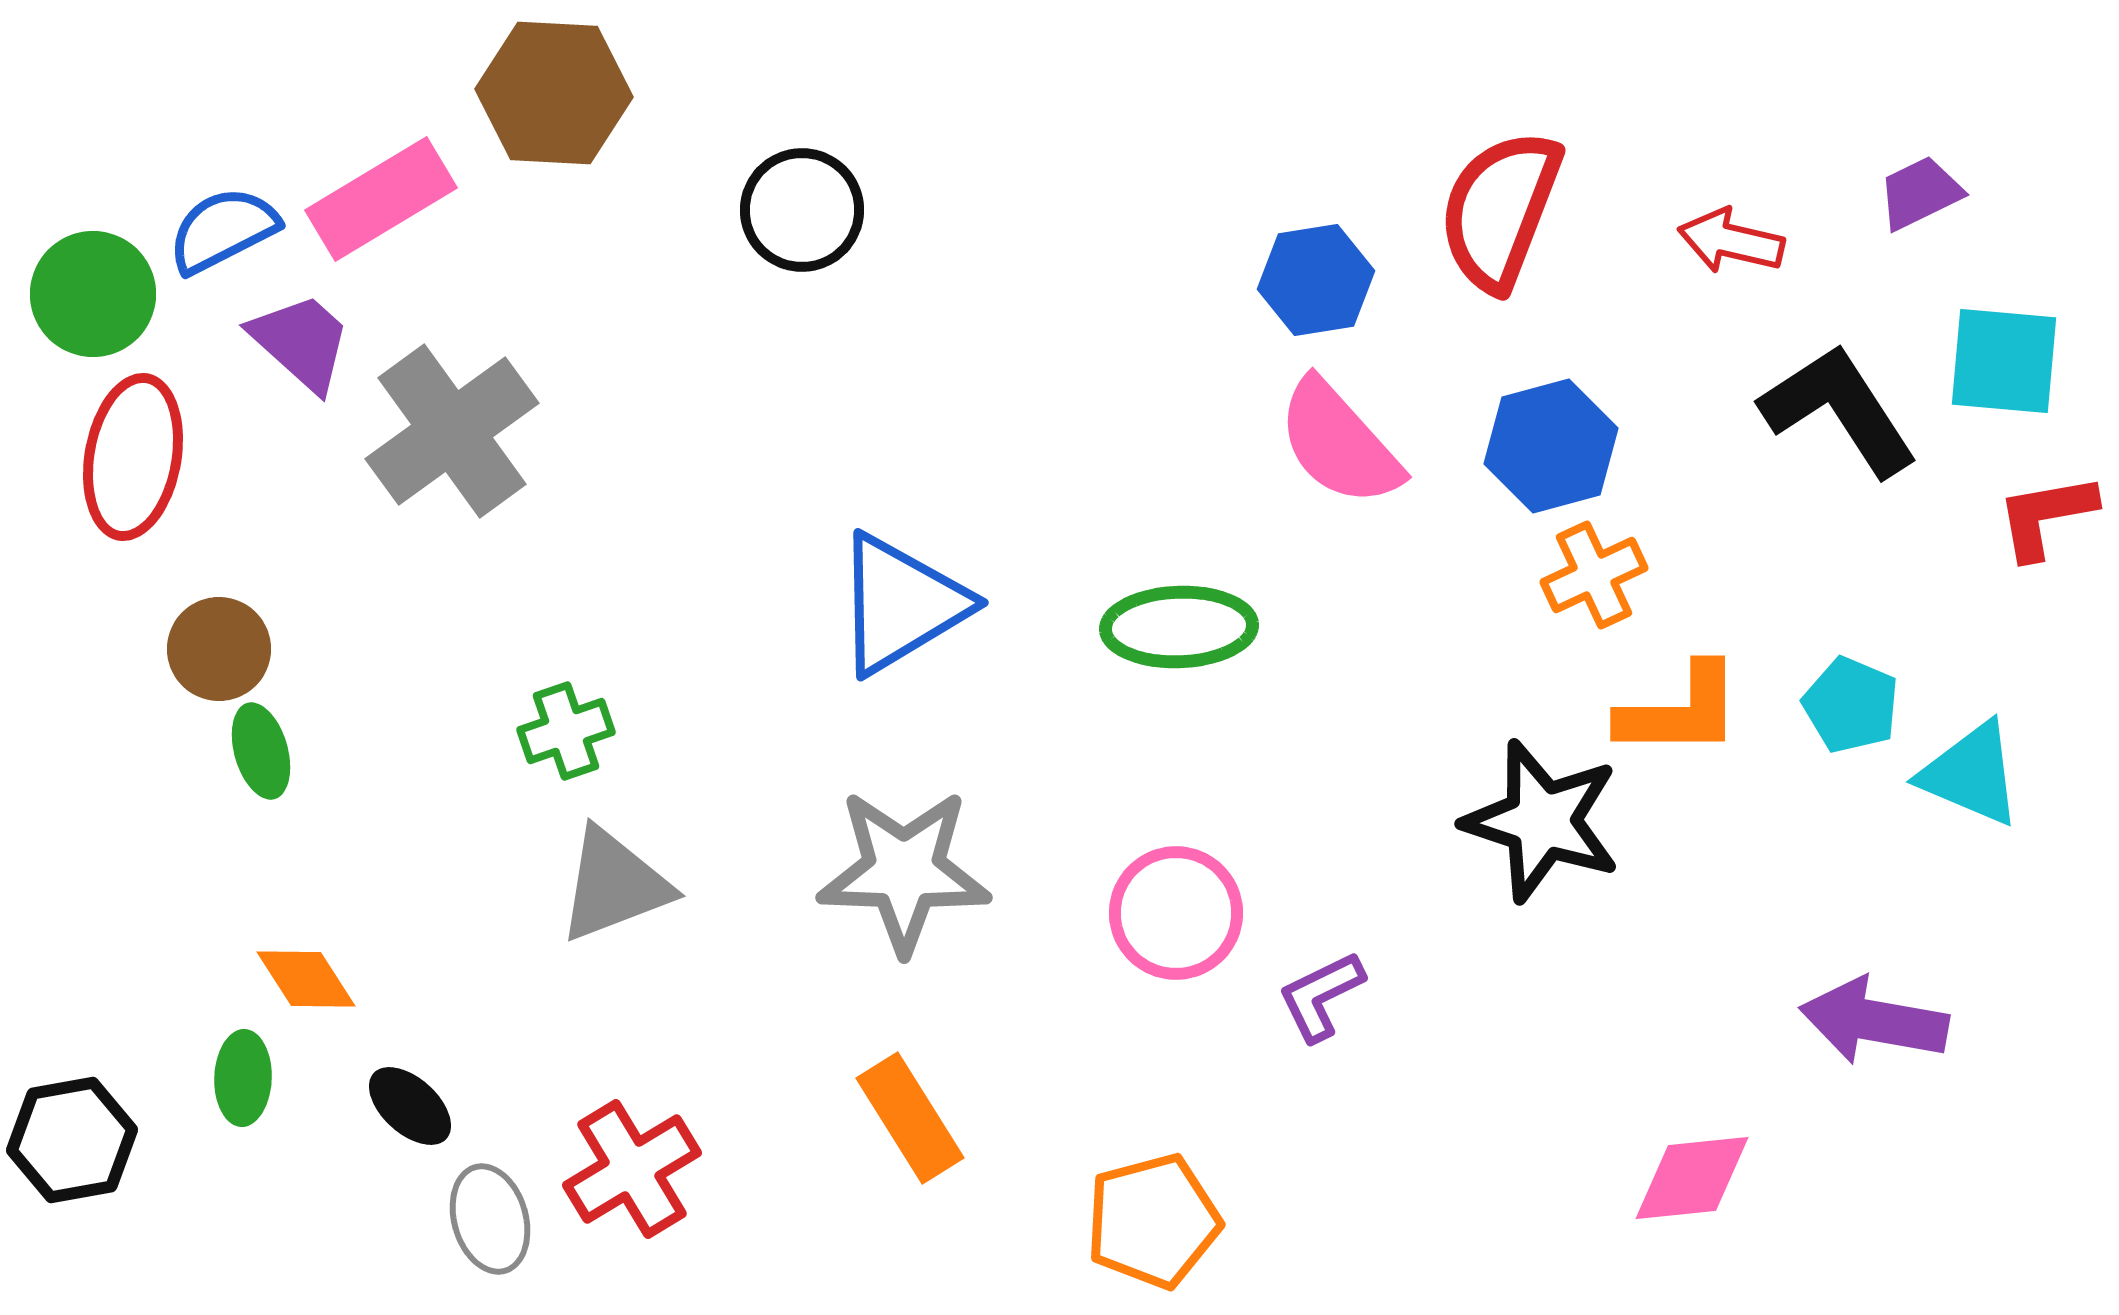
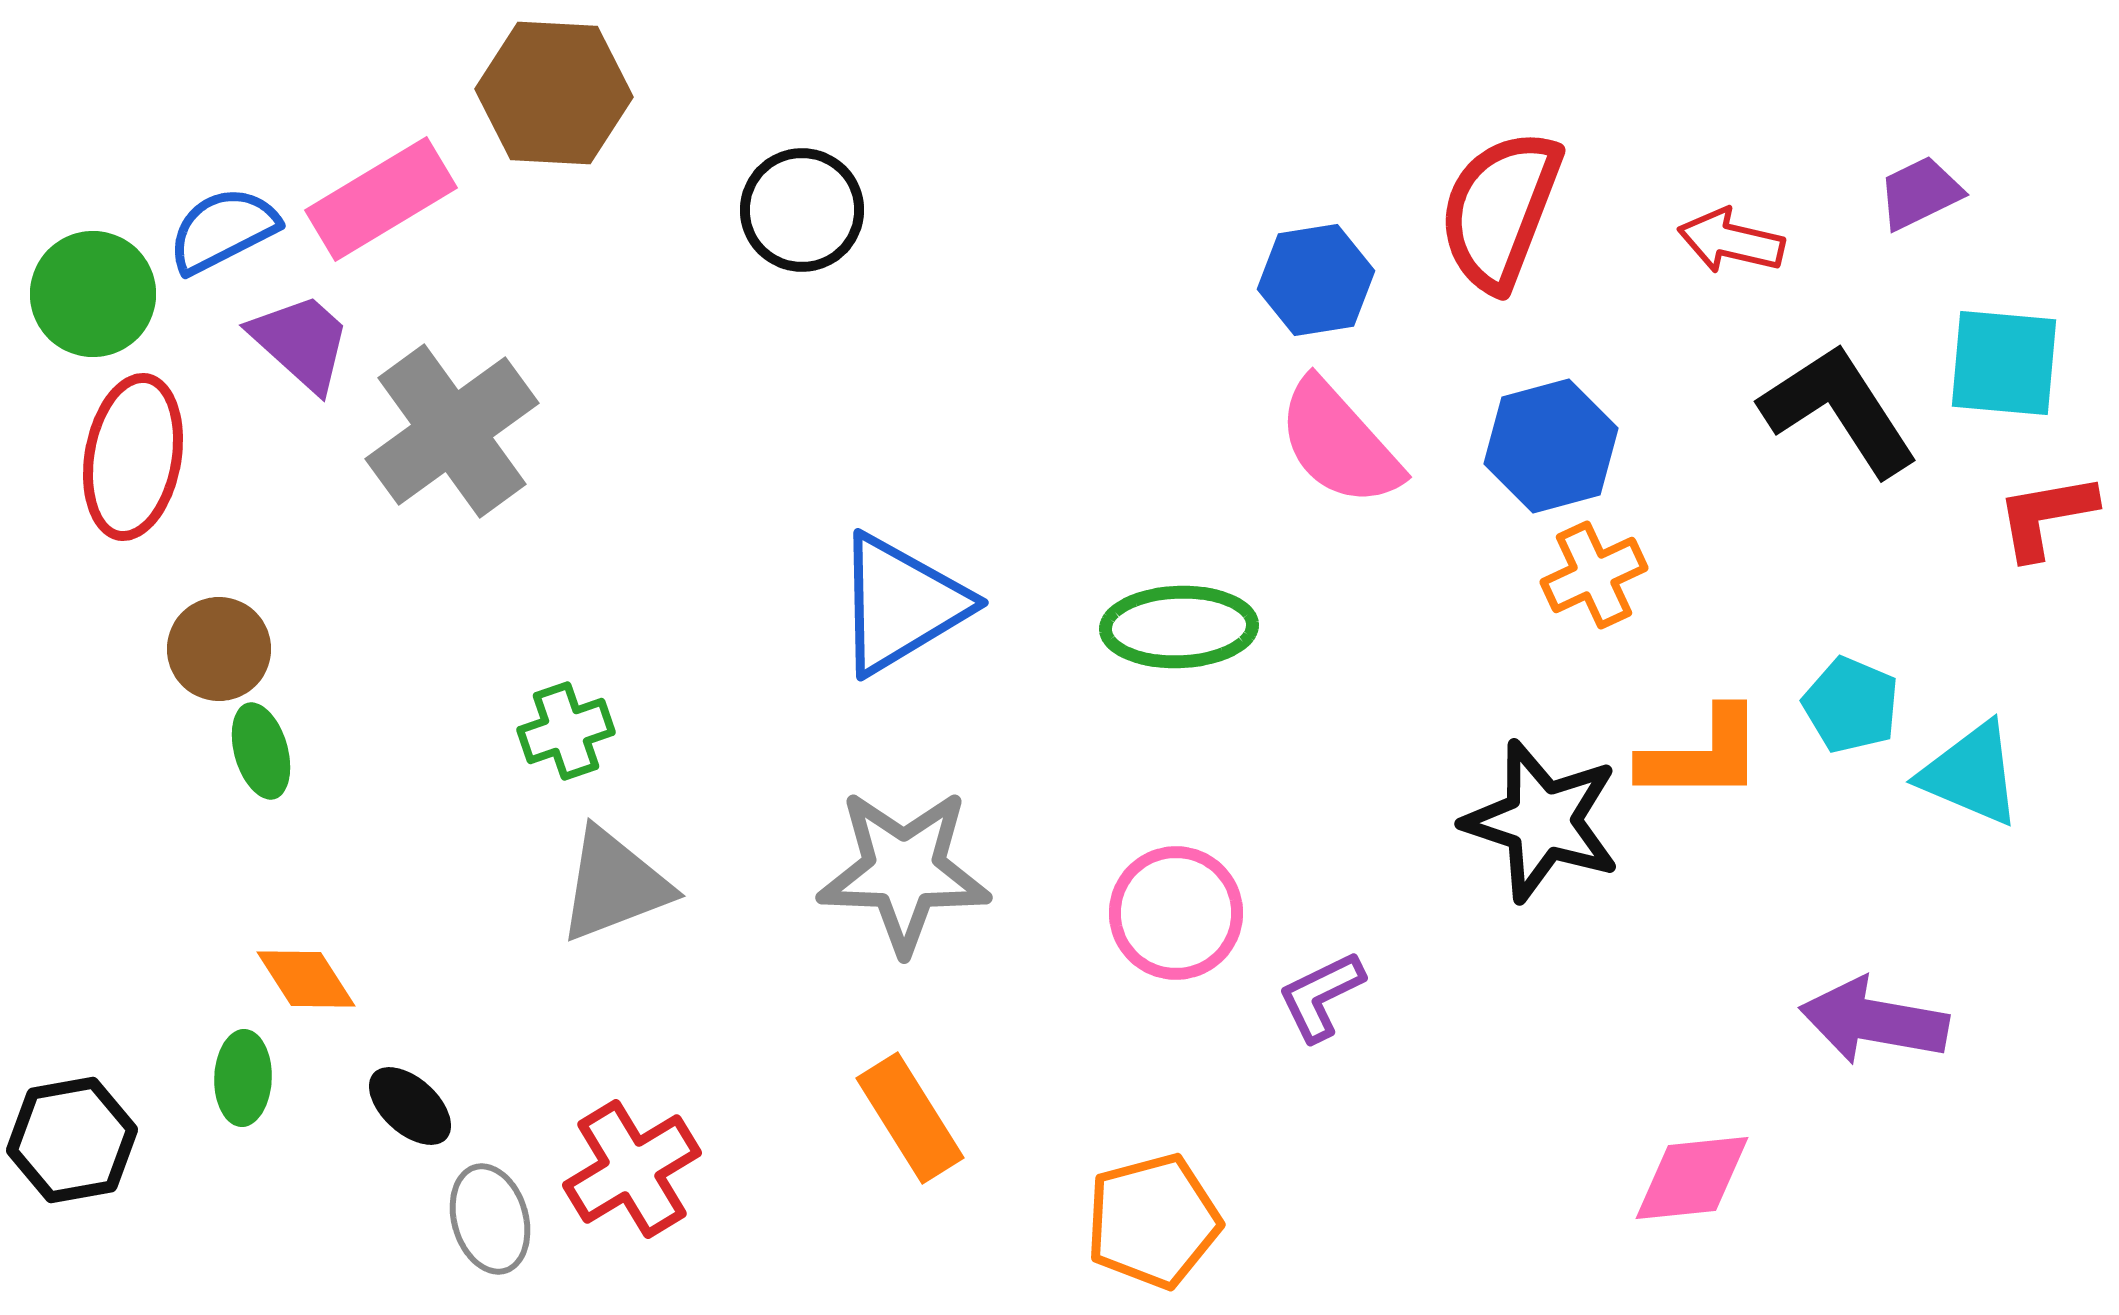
cyan square at (2004, 361): moved 2 px down
orange L-shape at (1680, 711): moved 22 px right, 44 px down
